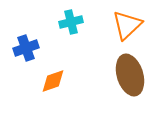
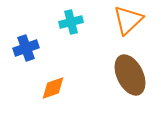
orange triangle: moved 1 px right, 5 px up
brown ellipse: rotated 9 degrees counterclockwise
orange diamond: moved 7 px down
